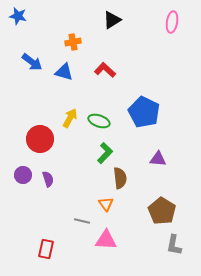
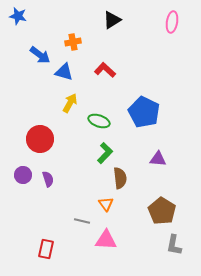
blue arrow: moved 8 px right, 7 px up
yellow arrow: moved 15 px up
